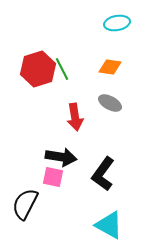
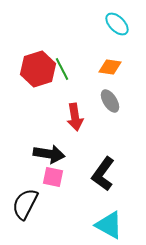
cyan ellipse: moved 1 px down; rotated 55 degrees clockwise
gray ellipse: moved 2 px up; rotated 30 degrees clockwise
black arrow: moved 12 px left, 3 px up
